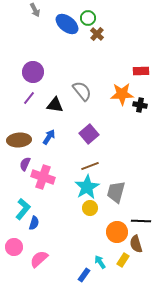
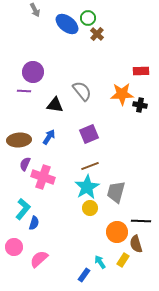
purple line: moved 5 px left, 7 px up; rotated 56 degrees clockwise
purple square: rotated 18 degrees clockwise
